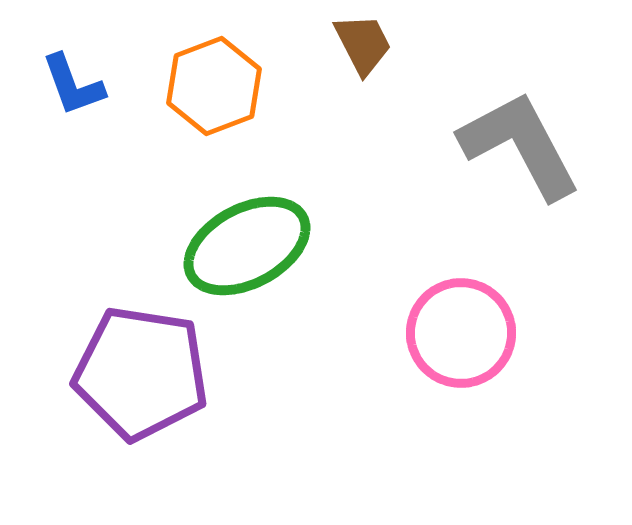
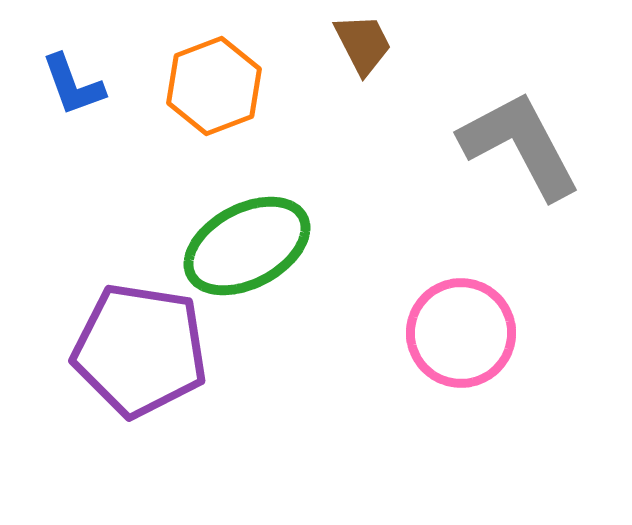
purple pentagon: moved 1 px left, 23 px up
